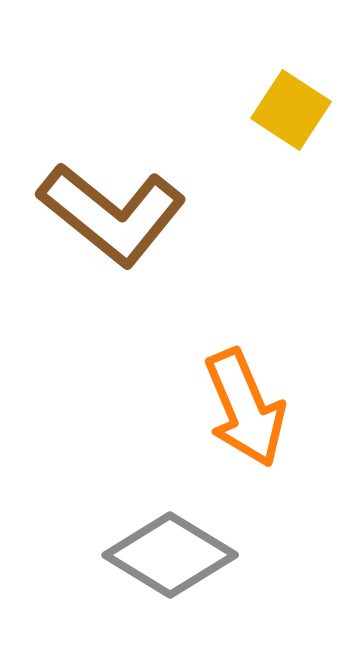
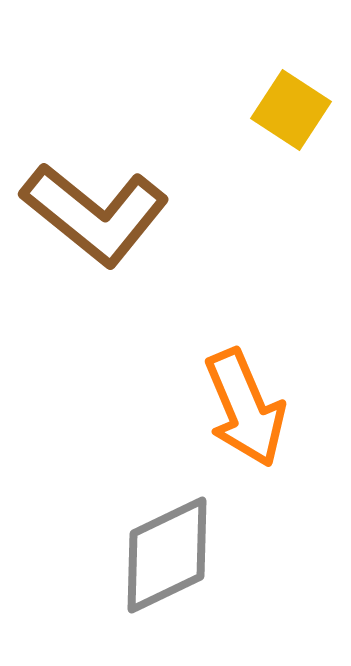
brown L-shape: moved 17 px left
gray diamond: moved 3 px left; rotated 57 degrees counterclockwise
